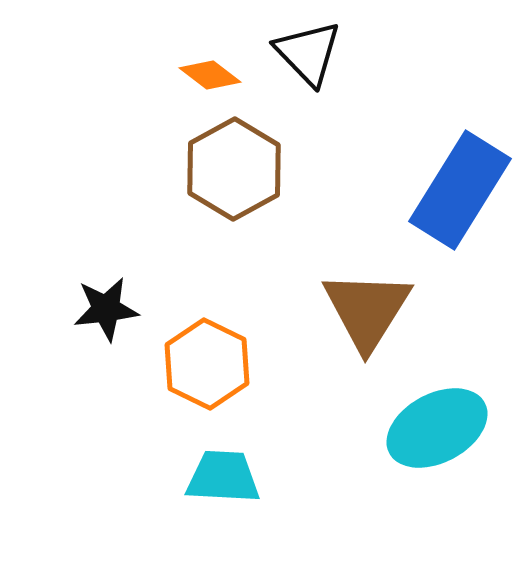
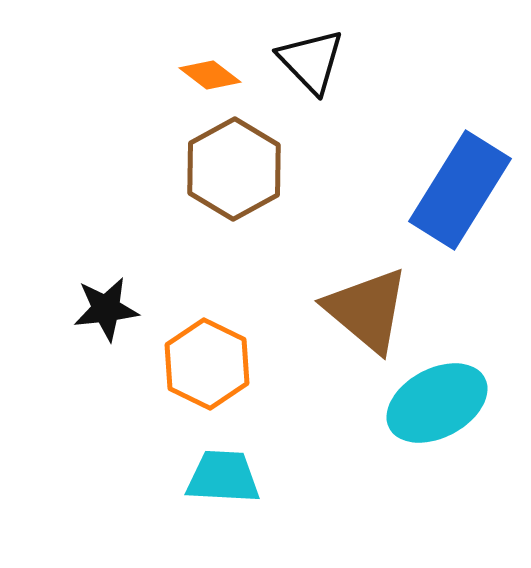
black triangle: moved 3 px right, 8 px down
brown triangle: rotated 22 degrees counterclockwise
cyan ellipse: moved 25 px up
